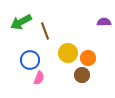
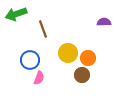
green arrow: moved 5 px left, 8 px up; rotated 10 degrees clockwise
brown line: moved 2 px left, 2 px up
